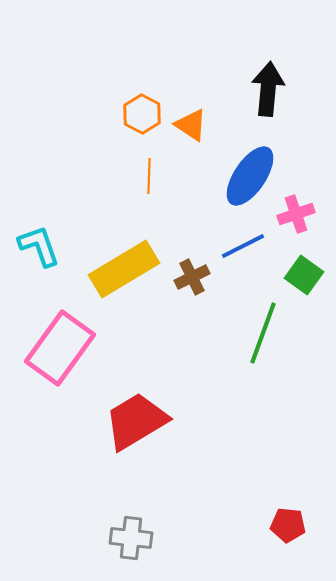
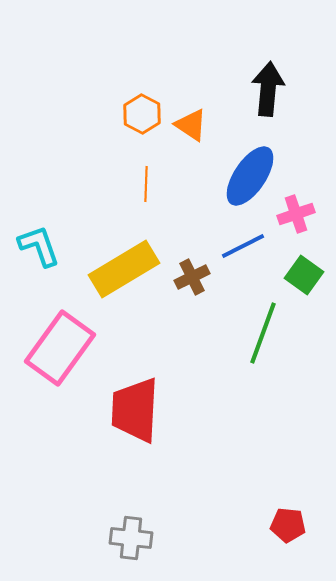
orange line: moved 3 px left, 8 px down
red trapezoid: moved 1 px left, 11 px up; rotated 56 degrees counterclockwise
